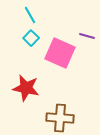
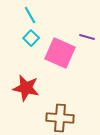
purple line: moved 1 px down
